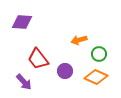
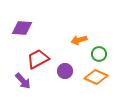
purple diamond: moved 6 px down
red trapezoid: rotated 100 degrees clockwise
purple arrow: moved 1 px left, 1 px up
